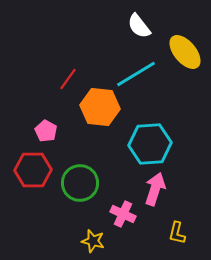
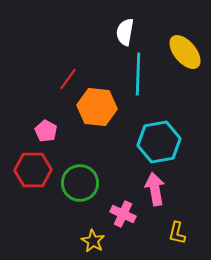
white semicircle: moved 14 px left, 6 px down; rotated 48 degrees clockwise
cyan line: moved 2 px right; rotated 57 degrees counterclockwise
orange hexagon: moved 3 px left
cyan hexagon: moved 9 px right, 2 px up; rotated 6 degrees counterclockwise
pink arrow: rotated 28 degrees counterclockwise
yellow star: rotated 15 degrees clockwise
